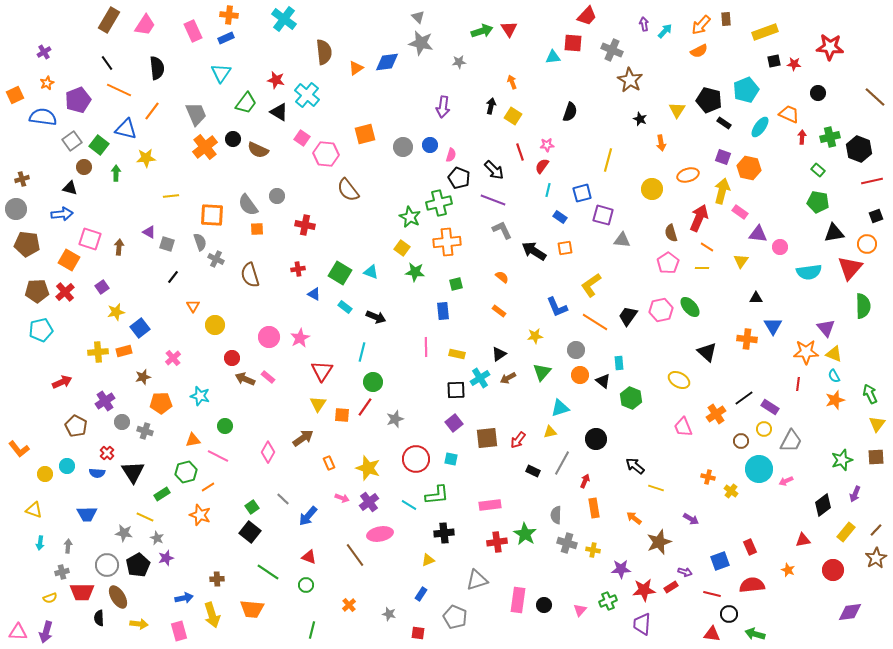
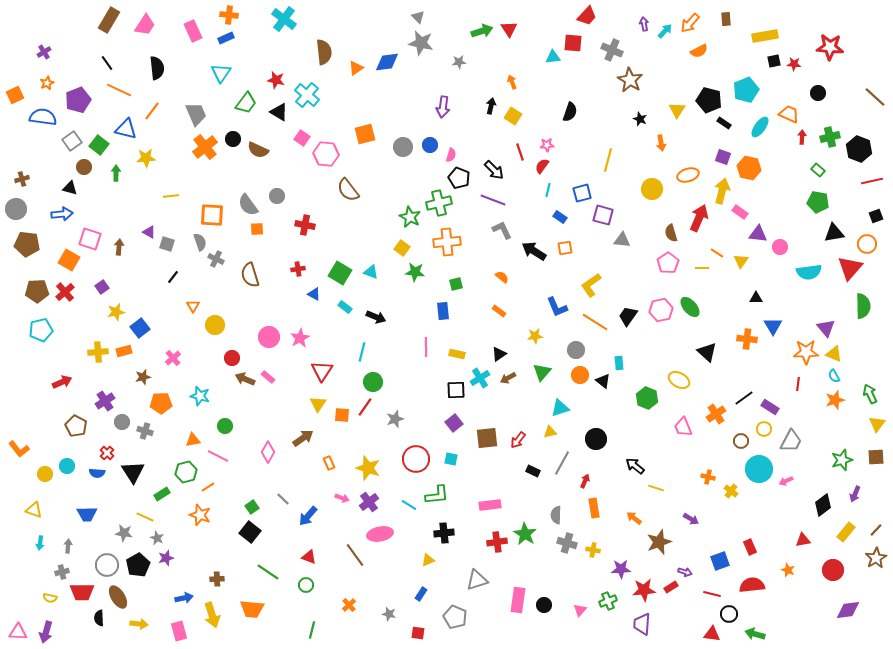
orange arrow at (701, 25): moved 11 px left, 2 px up
yellow rectangle at (765, 32): moved 4 px down; rotated 10 degrees clockwise
orange line at (707, 247): moved 10 px right, 6 px down
green hexagon at (631, 398): moved 16 px right
yellow semicircle at (50, 598): rotated 32 degrees clockwise
purple diamond at (850, 612): moved 2 px left, 2 px up
